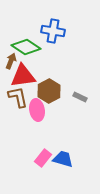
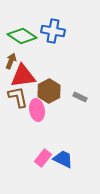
green diamond: moved 4 px left, 11 px up
blue trapezoid: rotated 10 degrees clockwise
